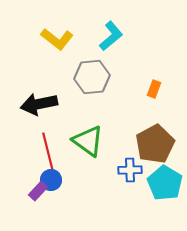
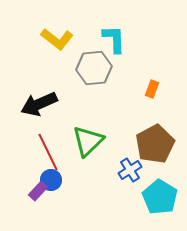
cyan L-shape: moved 3 px right, 3 px down; rotated 52 degrees counterclockwise
gray hexagon: moved 2 px right, 9 px up
orange rectangle: moved 2 px left
black arrow: rotated 12 degrees counterclockwise
green triangle: rotated 40 degrees clockwise
red line: rotated 12 degrees counterclockwise
blue cross: rotated 30 degrees counterclockwise
cyan pentagon: moved 5 px left, 14 px down
